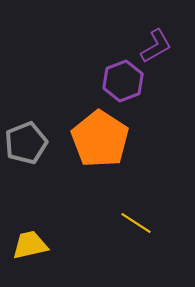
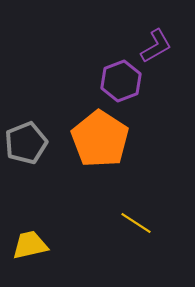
purple hexagon: moved 2 px left
